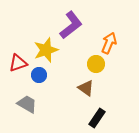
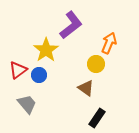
yellow star: rotated 15 degrees counterclockwise
red triangle: moved 7 px down; rotated 18 degrees counterclockwise
gray trapezoid: rotated 20 degrees clockwise
